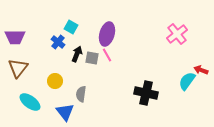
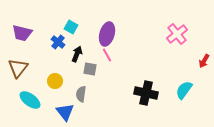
purple trapezoid: moved 7 px right, 4 px up; rotated 15 degrees clockwise
gray square: moved 2 px left, 11 px down
red arrow: moved 3 px right, 9 px up; rotated 80 degrees counterclockwise
cyan semicircle: moved 3 px left, 9 px down
cyan ellipse: moved 2 px up
